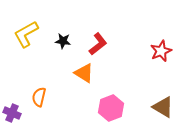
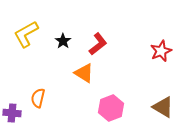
black star: rotated 28 degrees clockwise
orange semicircle: moved 1 px left, 1 px down
purple cross: rotated 18 degrees counterclockwise
